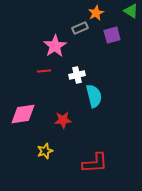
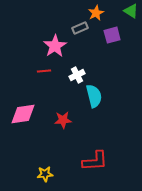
white cross: rotated 14 degrees counterclockwise
yellow star: moved 23 px down; rotated 14 degrees clockwise
red L-shape: moved 2 px up
